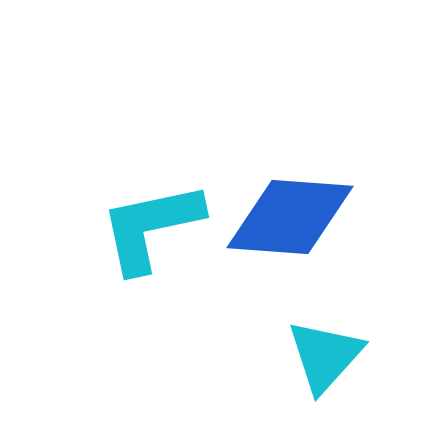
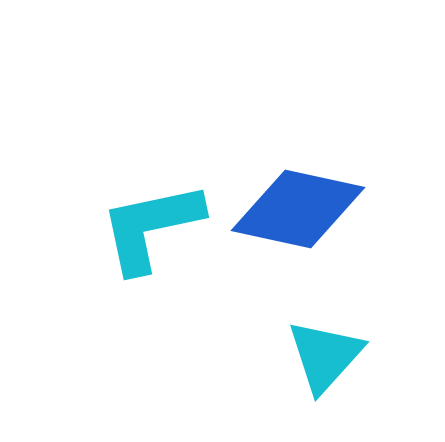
blue diamond: moved 8 px right, 8 px up; rotated 8 degrees clockwise
